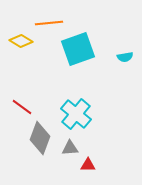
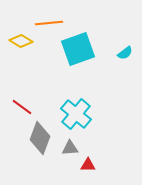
cyan semicircle: moved 4 px up; rotated 28 degrees counterclockwise
